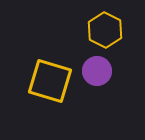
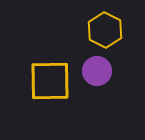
yellow square: rotated 18 degrees counterclockwise
